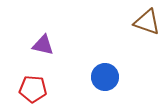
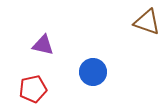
blue circle: moved 12 px left, 5 px up
red pentagon: rotated 16 degrees counterclockwise
